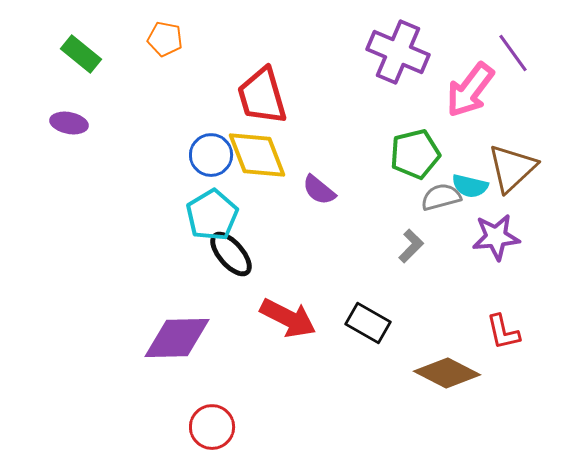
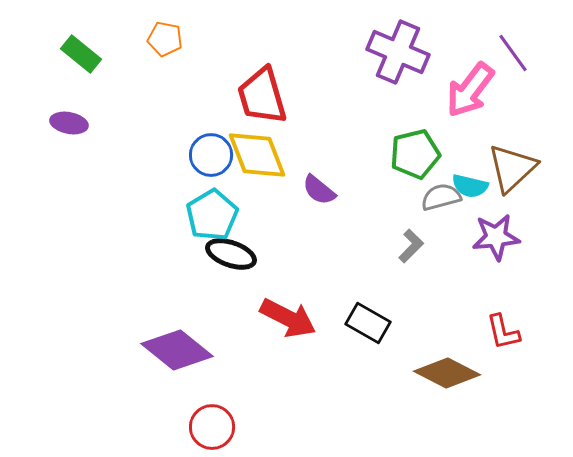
black ellipse: rotated 30 degrees counterclockwise
purple diamond: moved 12 px down; rotated 40 degrees clockwise
